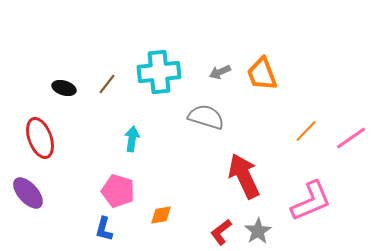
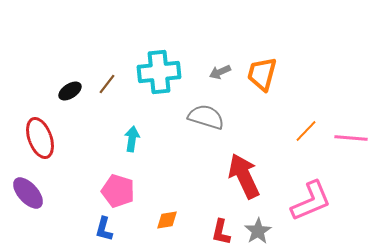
orange trapezoid: rotated 36 degrees clockwise
black ellipse: moved 6 px right, 3 px down; rotated 50 degrees counterclockwise
pink line: rotated 40 degrees clockwise
orange diamond: moved 6 px right, 5 px down
red L-shape: rotated 40 degrees counterclockwise
